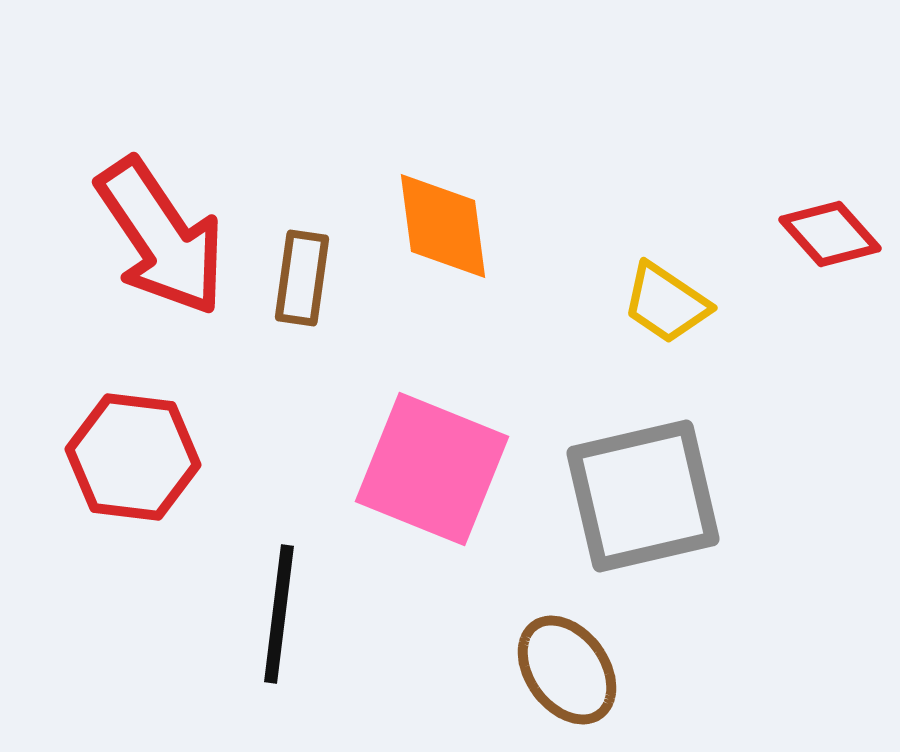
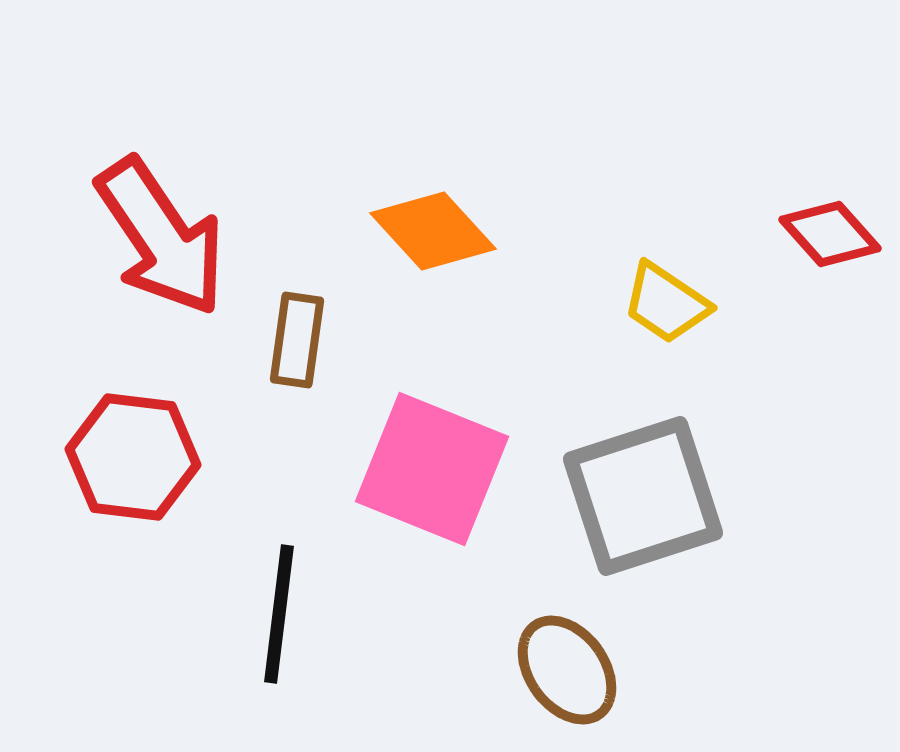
orange diamond: moved 10 px left, 5 px down; rotated 35 degrees counterclockwise
brown rectangle: moved 5 px left, 62 px down
gray square: rotated 5 degrees counterclockwise
